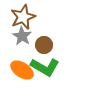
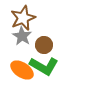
brown star: moved 1 px down
green L-shape: moved 1 px left, 1 px up
